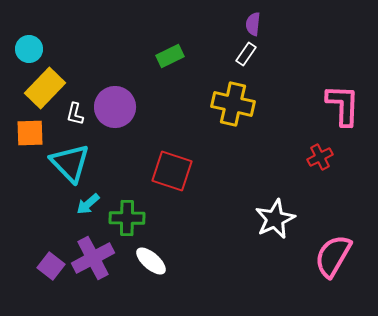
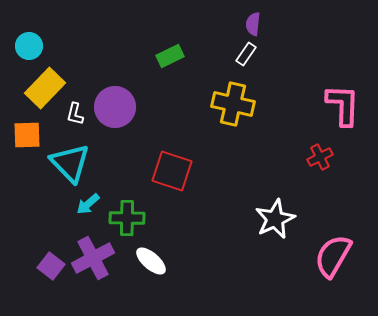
cyan circle: moved 3 px up
orange square: moved 3 px left, 2 px down
